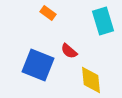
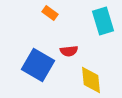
orange rectangle: moved 2 px right
red semicircle: rotated 48 degrees counterclockwise
blue square: rotated 8 degrees clockwise
